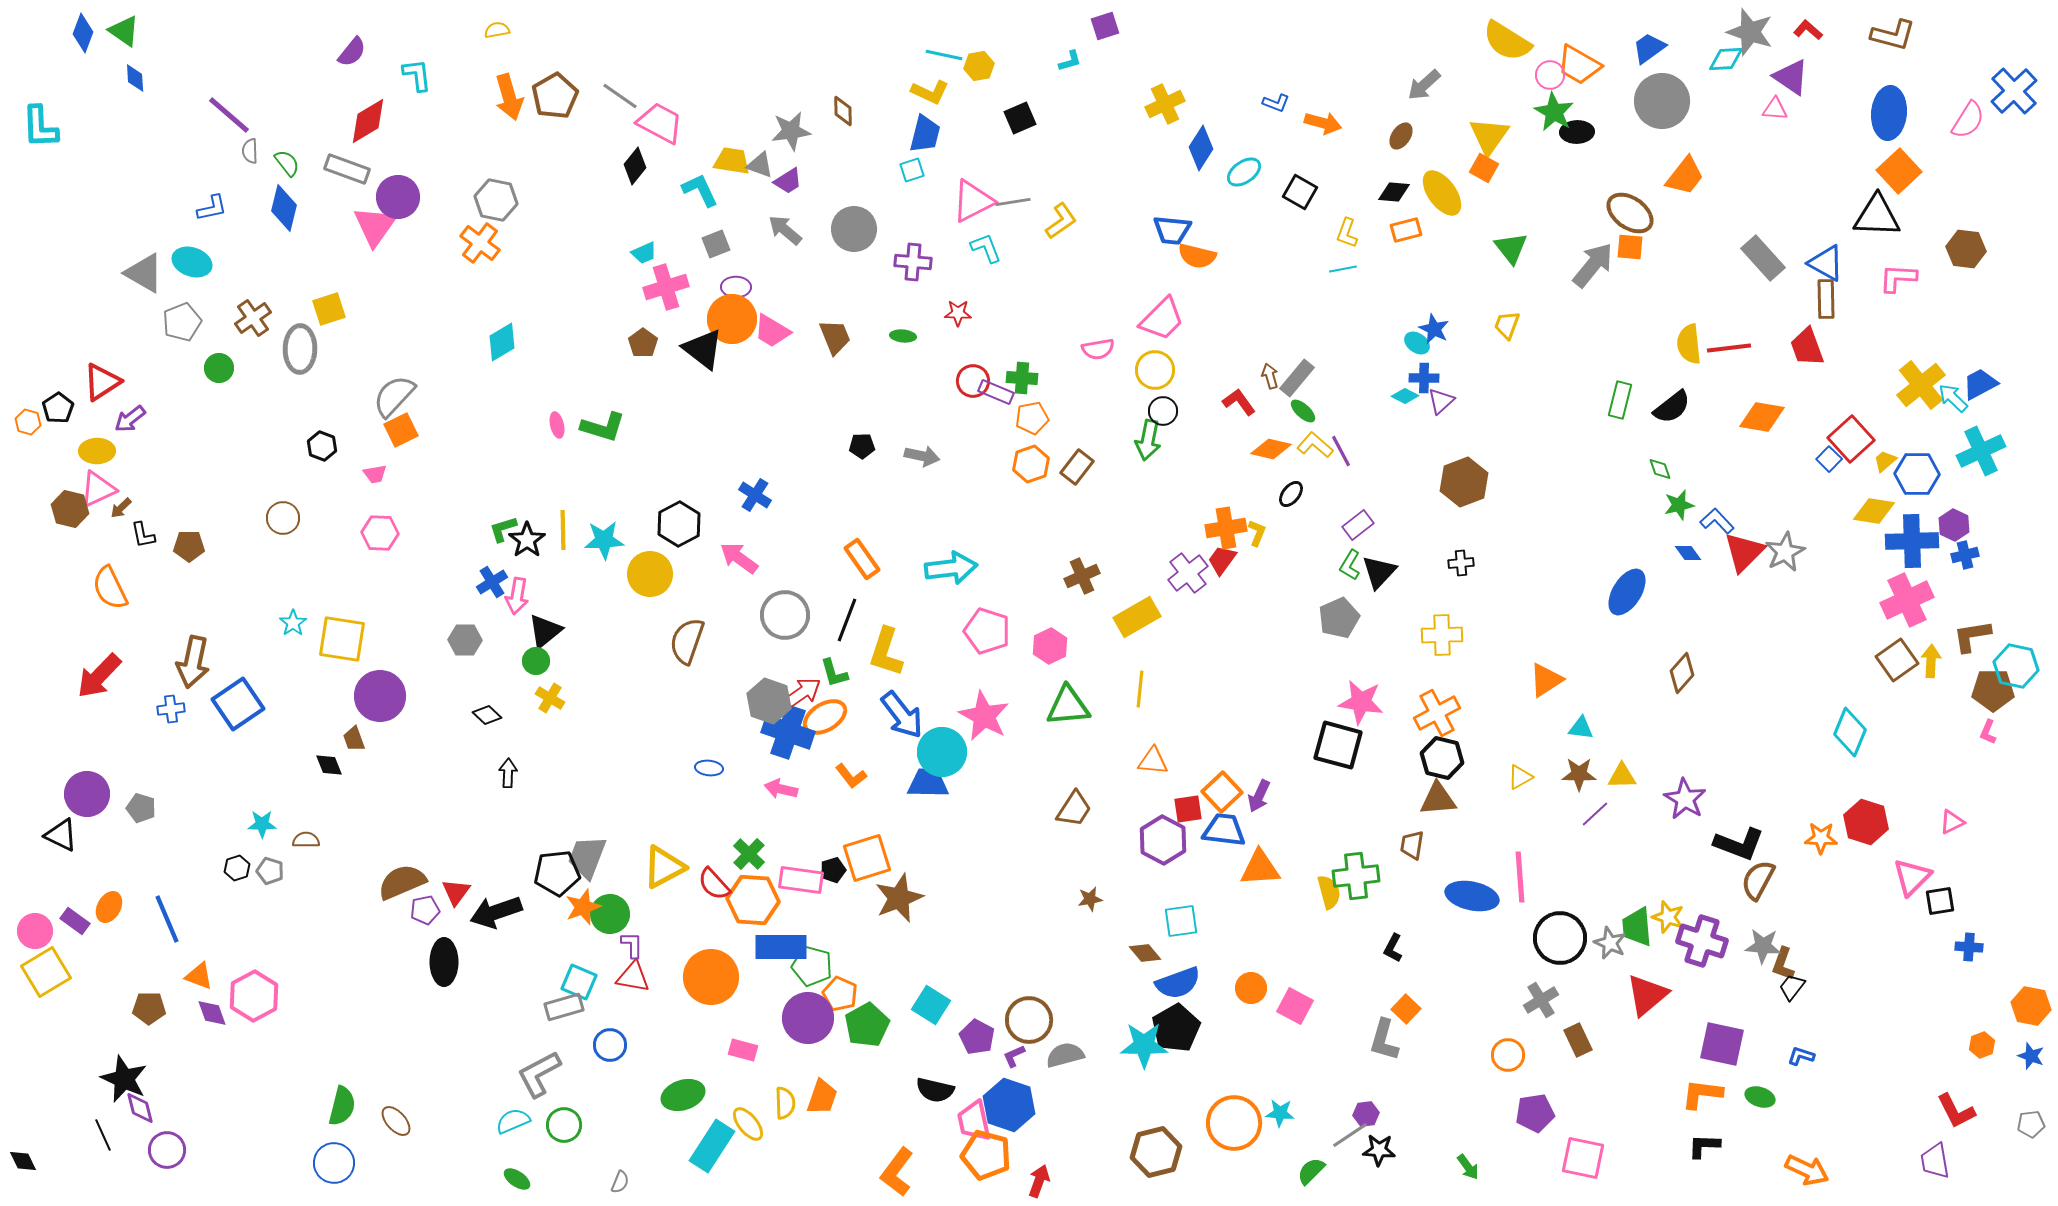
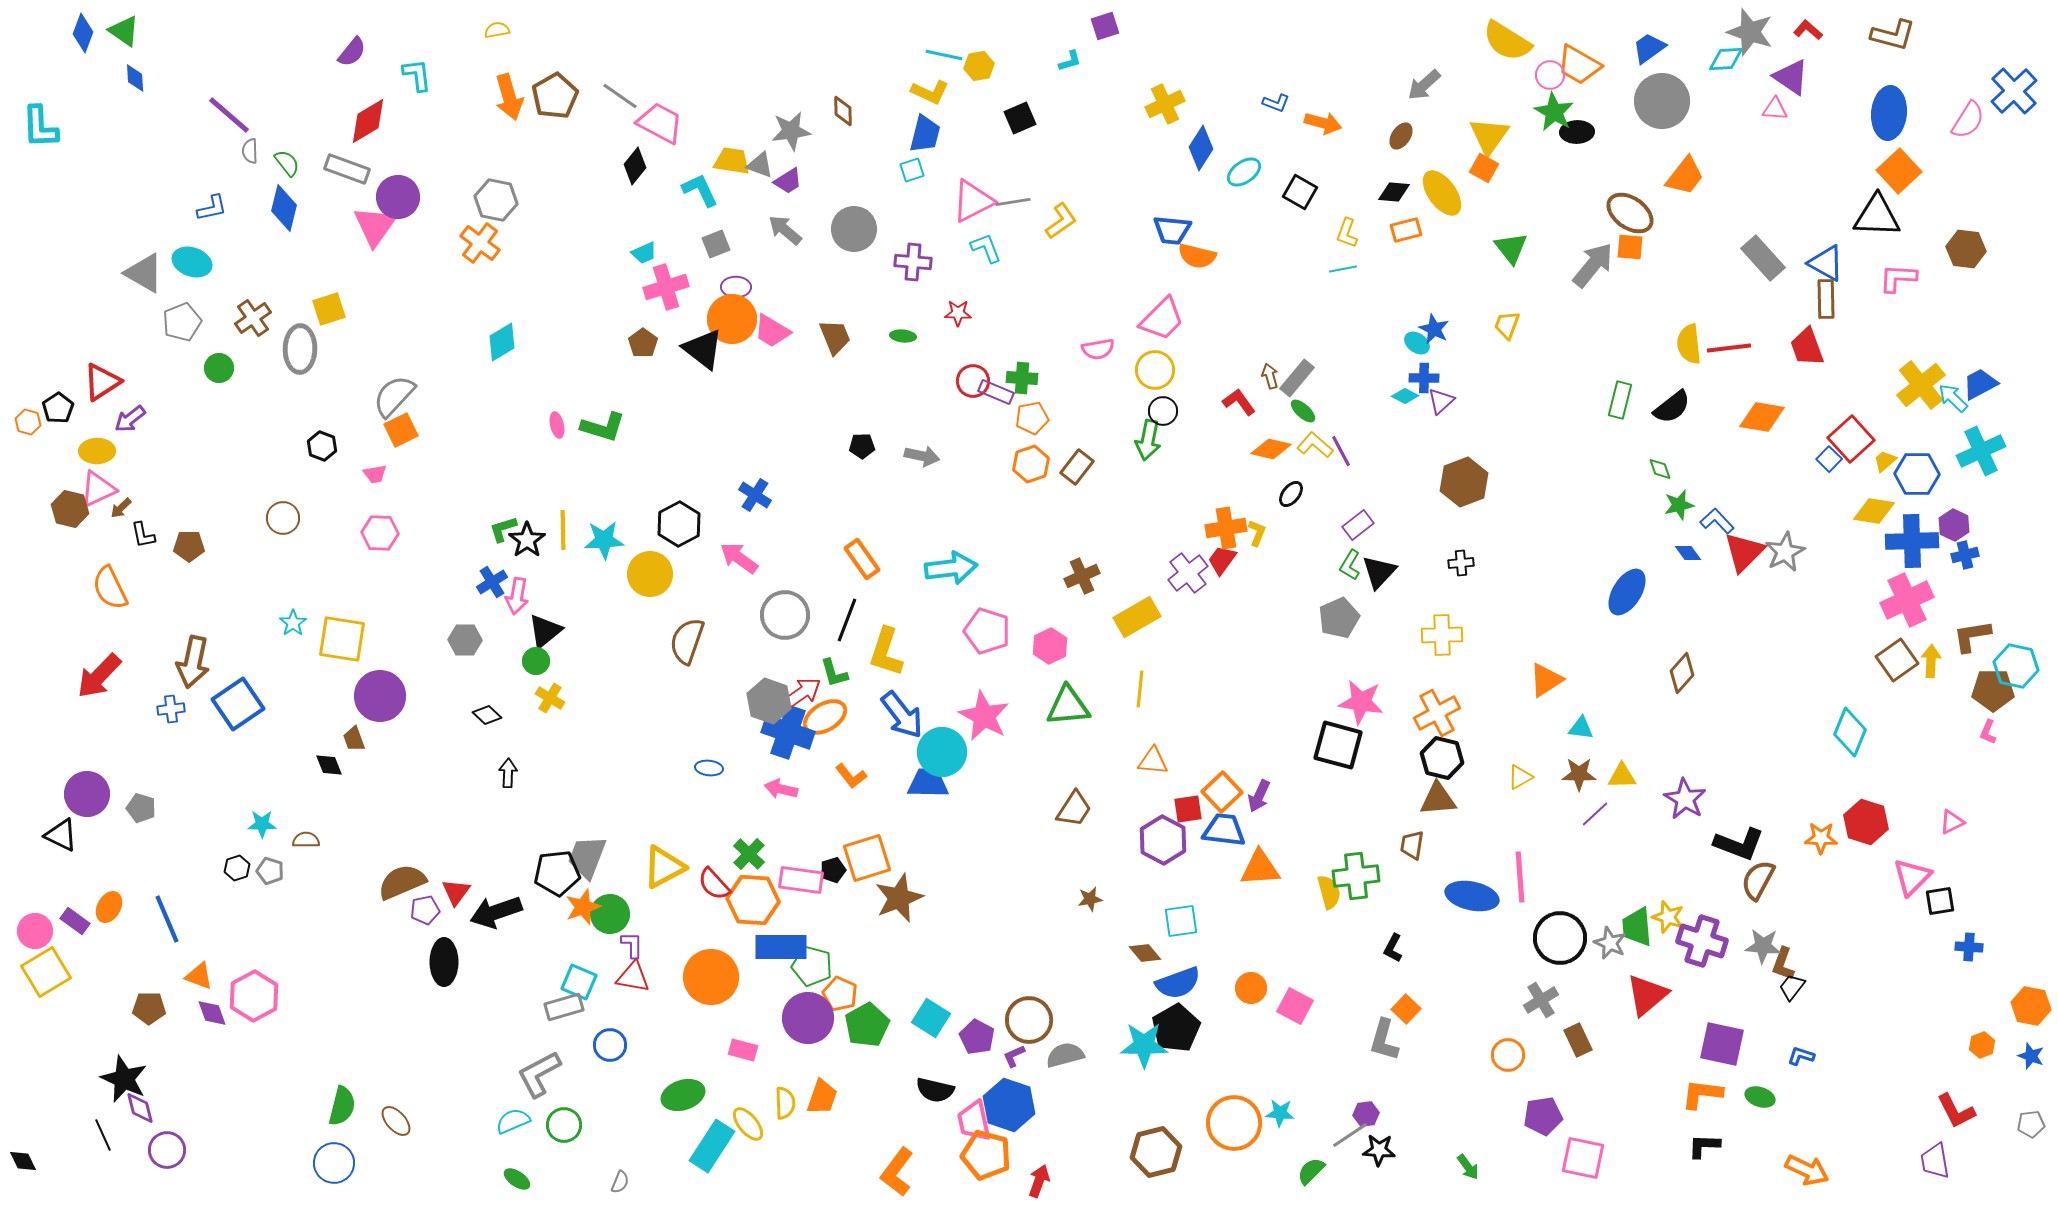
cyan square at (931, 1005): moved 13 px down
purple pentagon at (1535, 1113): moved 8 px right, 3 px down
